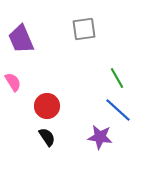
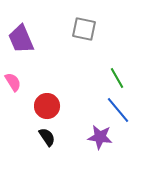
gray square: rotated 20 degrees clockwise
blue line: rotated 8 degrees clockwise
